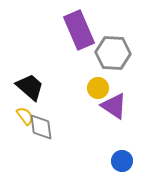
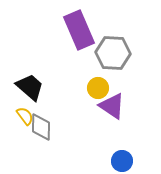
purple triangle: moved 2 px left
gray diamond: rotated 8 degrees clockwise
